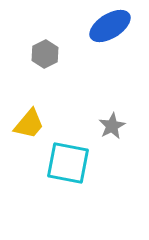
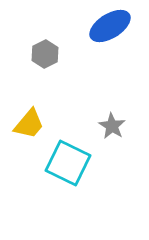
gray star: rotated 12 degrees counterclockwise
cyan square: rotated 15 degrees clockwise
